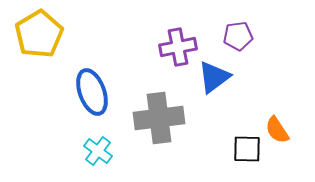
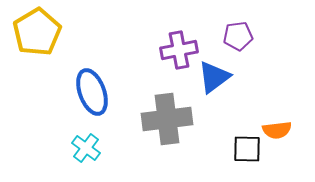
yellow pentagon: moved 2 px left, 2 px up
purple cross: moved 1 px right, 3 px down
gray cross: moved 8 px right, 1 px down
orange semicircle: rotated 64 degrees counterclockwise
cyan cross: moved 12 px left, 3 px up
